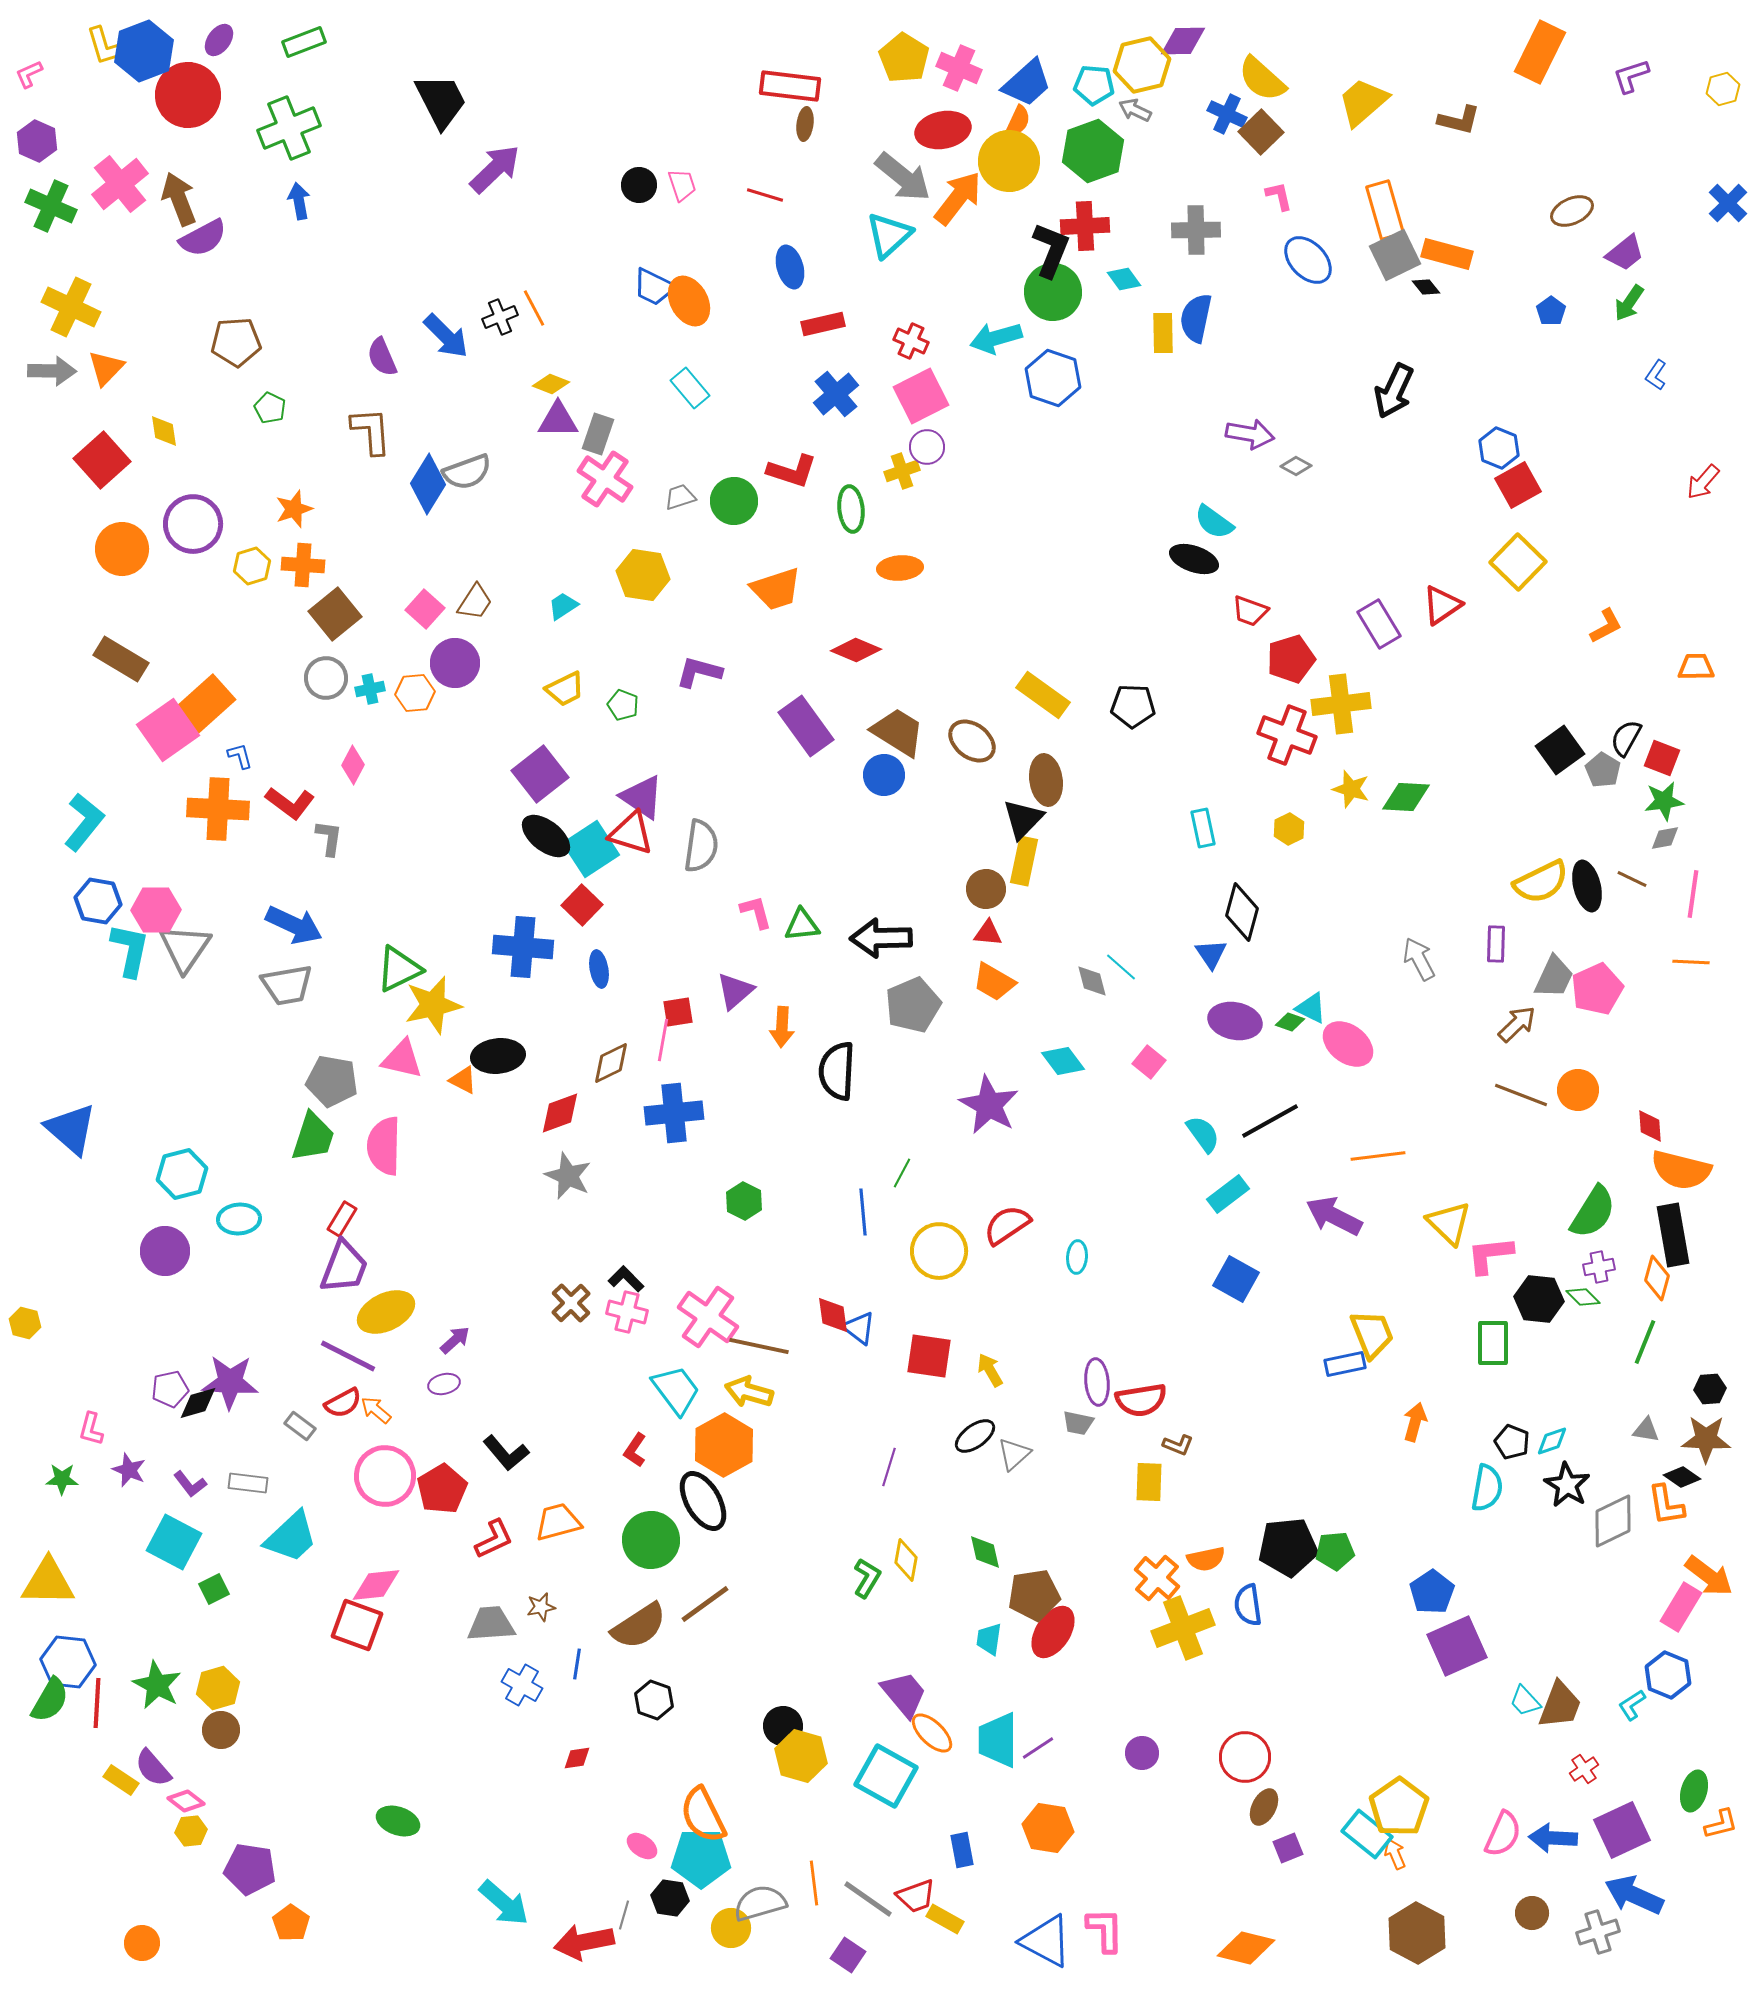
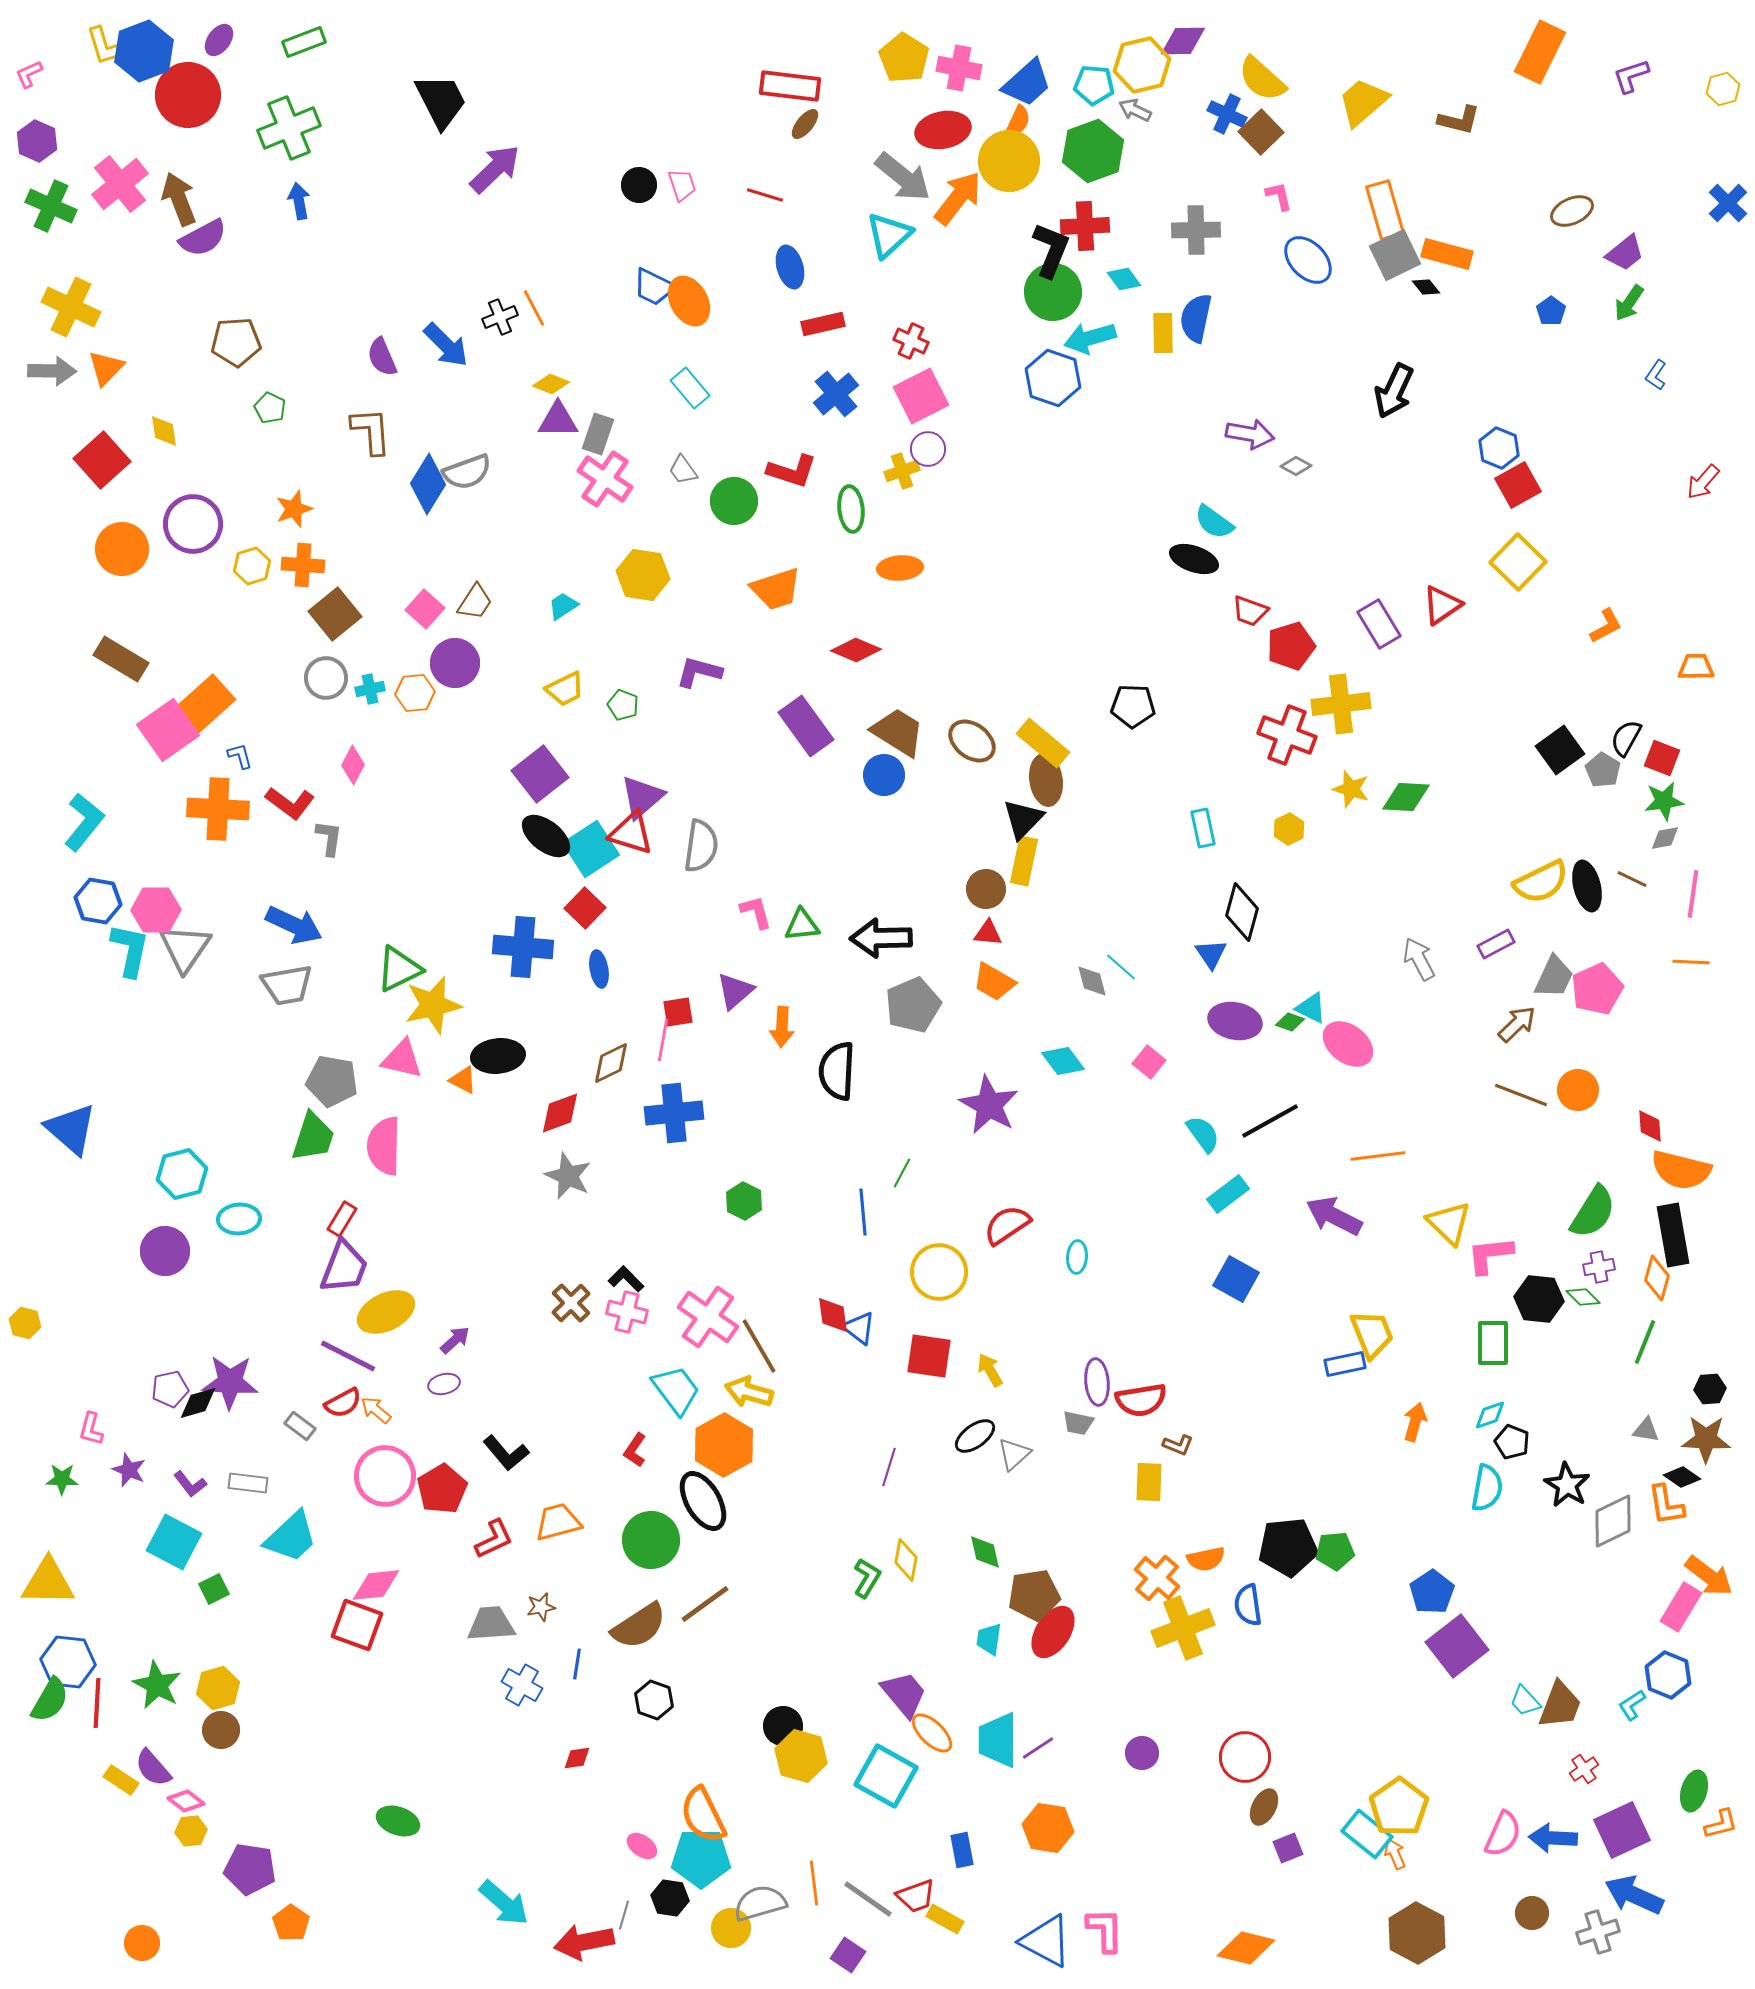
pink cross at (959, 68): rotated 12 degrees counterclockwise
brown ellipse at (805, 124): rotated 32 degrees clockwise
blue arrow at (446, 336): moved 9 px down
cyan arrow at (996, 338): moved 94 px right
purple circle at (927, 447): moved 1 px right, 2 px down
gray trapezoid at (680, 497): moved 3 px right, 27 px up; rotated 108 degrees counterclockwise
red pentagon at (1291, 659): moved 13 px up
yellow rectangle at (1043, 695): moved 48 px down; rotated 4 degrees clockwise
purple triangle at (642, 797): rotated 45 degrees clockwise
red square at (582, 905): moved 3 px right, 3 px down
purple rectangle at (1496, 944): rotated 60 degrees clockwise
yellow circle at (939, 1251): moved 21 px down
brown line at (759, 1346): rotated 48 degrees clockwise
cyan diamond at (1552, 1441): moved 62 px left, 26 px up
purple square at (1457, 1646): rotated 14 degrees counterclockwise
